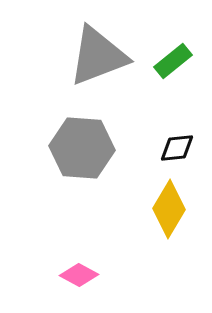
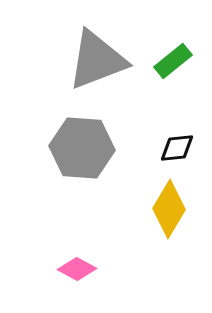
gray triangle: moved 1 px left, 4 px down
pink diamond: moved 2 px left, 6 px up
